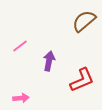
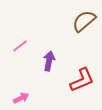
pink arrow: rotated 21 degrees counterclockwise
